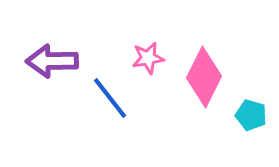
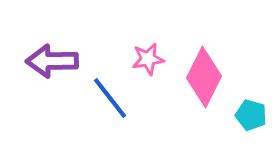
pink star: moved 1 px down
